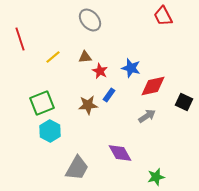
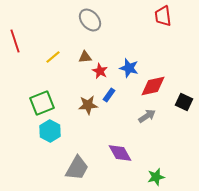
red trapezoid: rotated 20 degrees clockwise
red line: moved 5 px left, 2 px down
blue star: moved 2 px left
